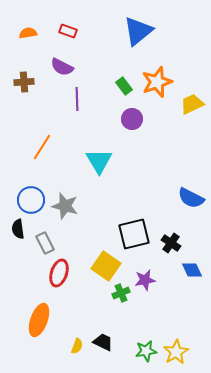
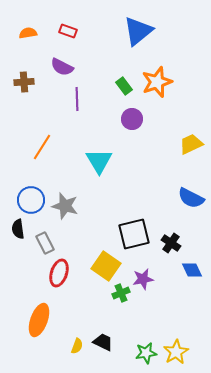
yellow trapezoid: moved 1 px left, 40 px down
purple star: moved 2 px left, 1 px up
green star: moved 2 px down
